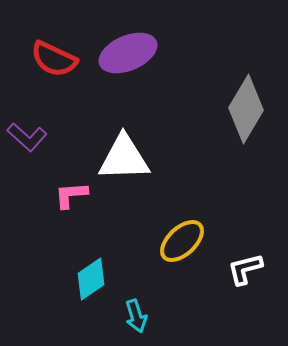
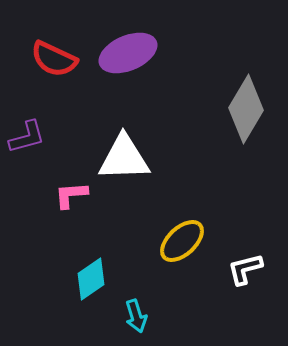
purple L-shape: rotated 57 degrees counterclockwise
